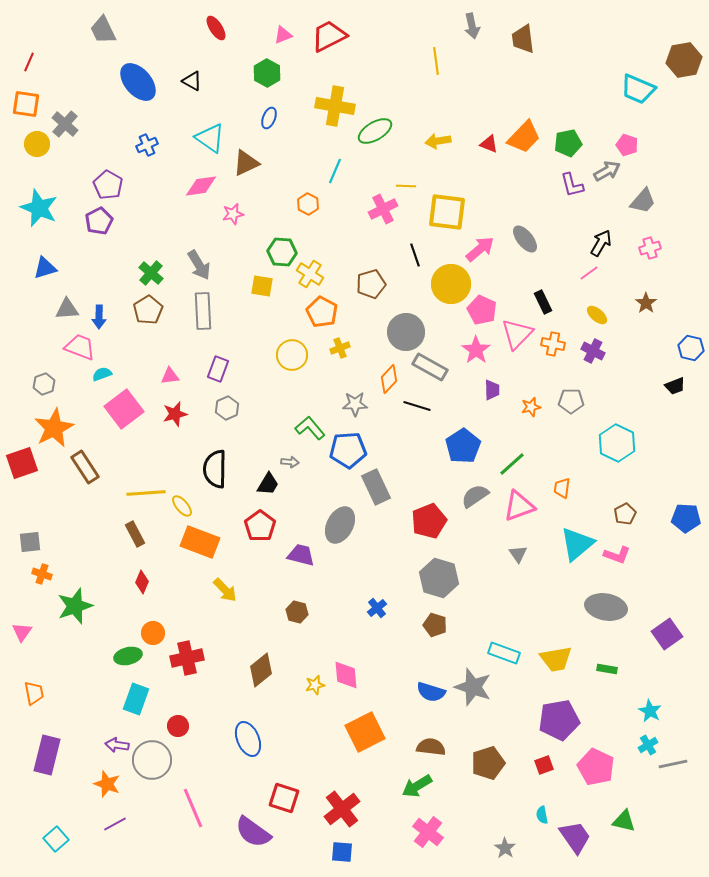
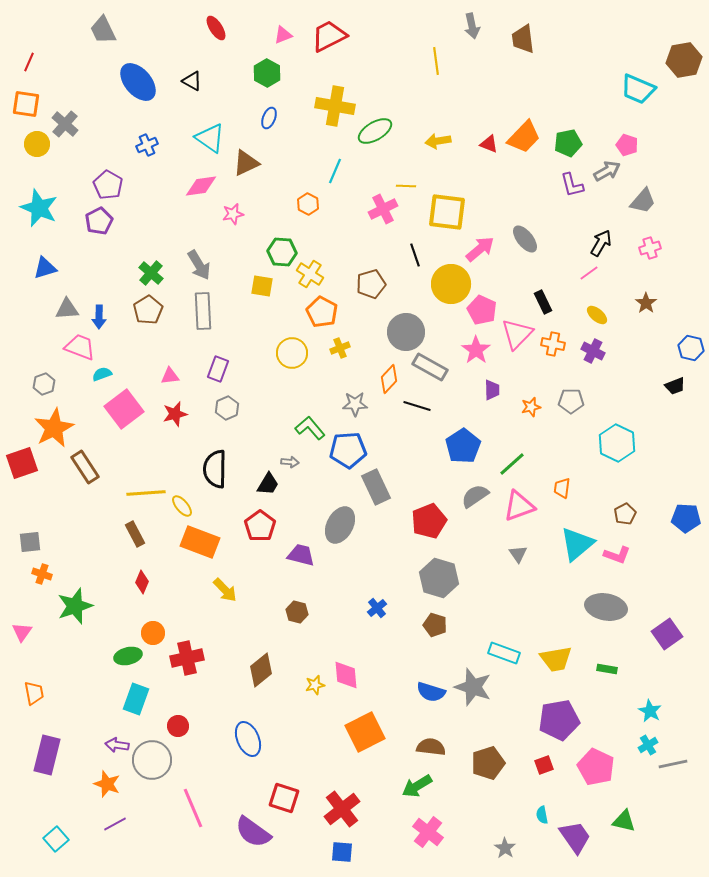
yellow circle at (292, 355): moved 2 px up
